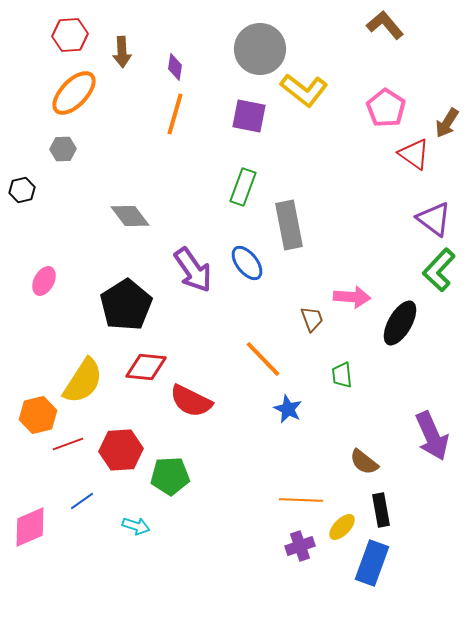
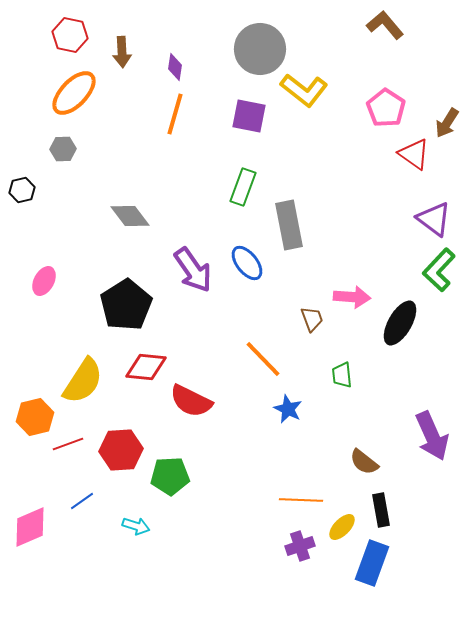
red hexagon at (70, 35): rotated 16 degrees clockwise
orange hexagon at (38, 415): moved 3 px left, 2 px down
